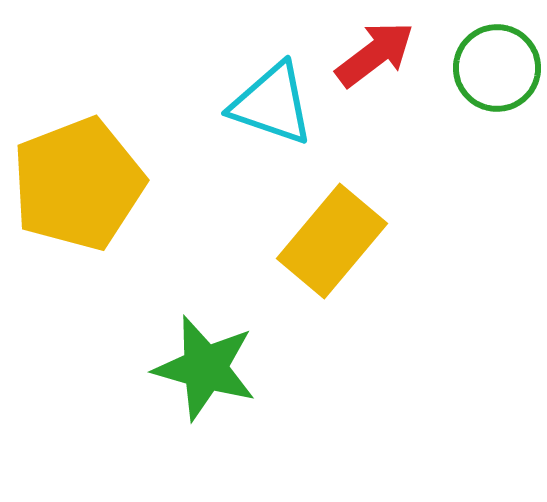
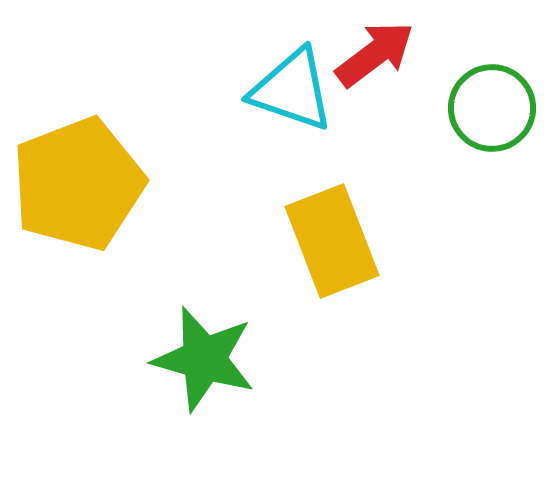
green circle: moved 5 px left, 40 px down
cyan triangle: moved 20 px right, 14 px up
yellow rectangle: rotated 61 degrees counterclockwise
green star: moved 1 px left, 9 px up
